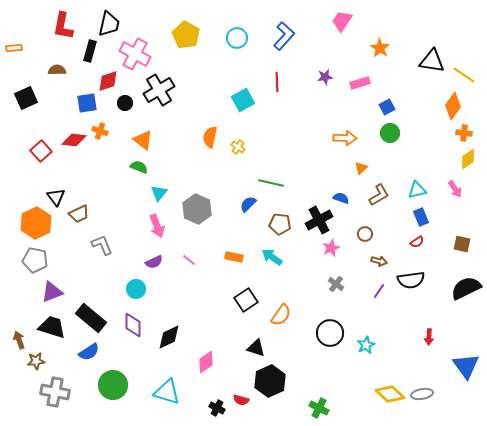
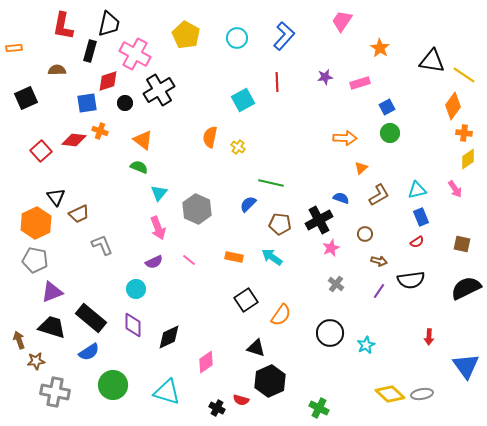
pink arrow at (157, 226): moved 1 px right, 2 px down
